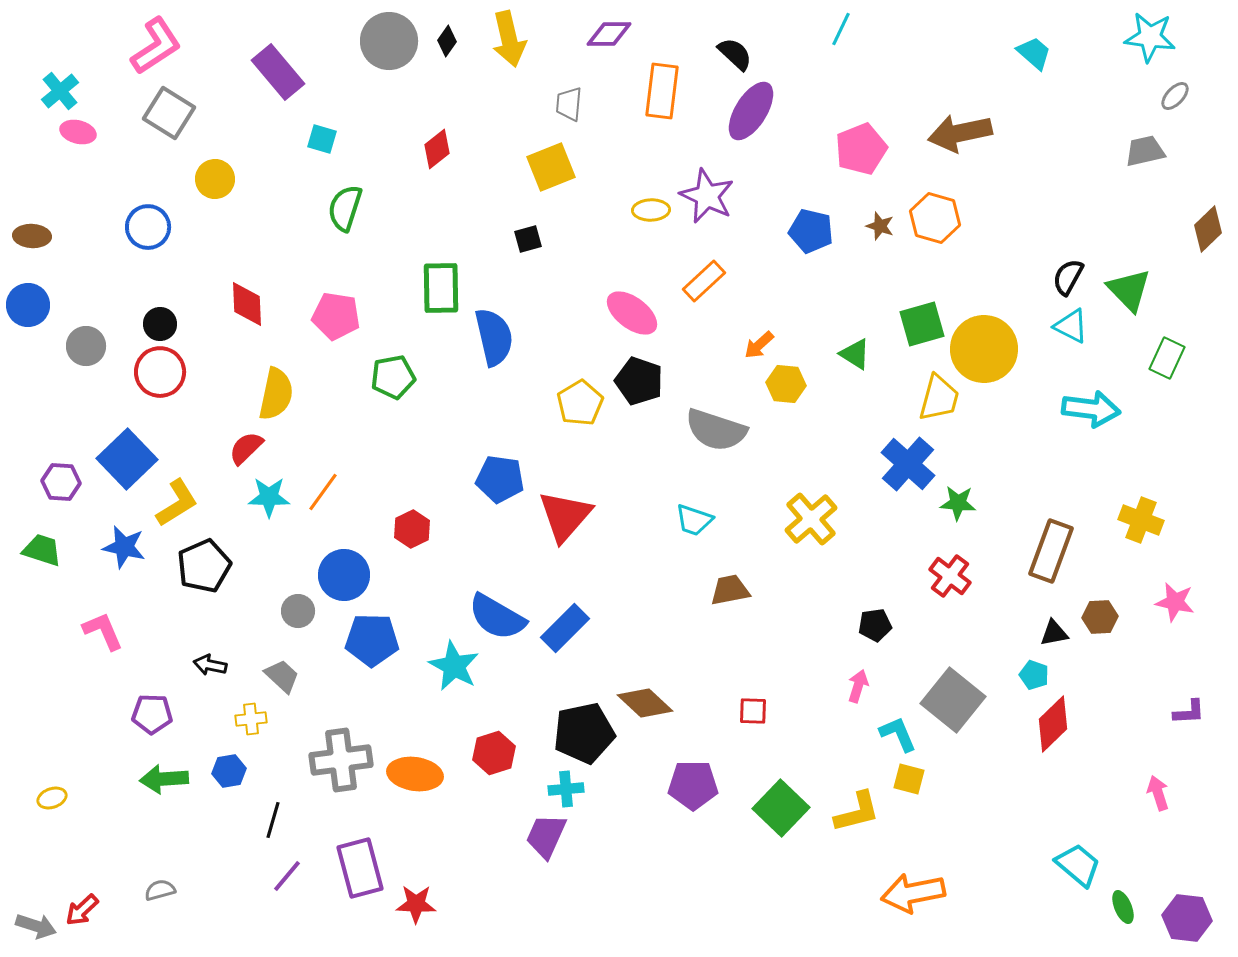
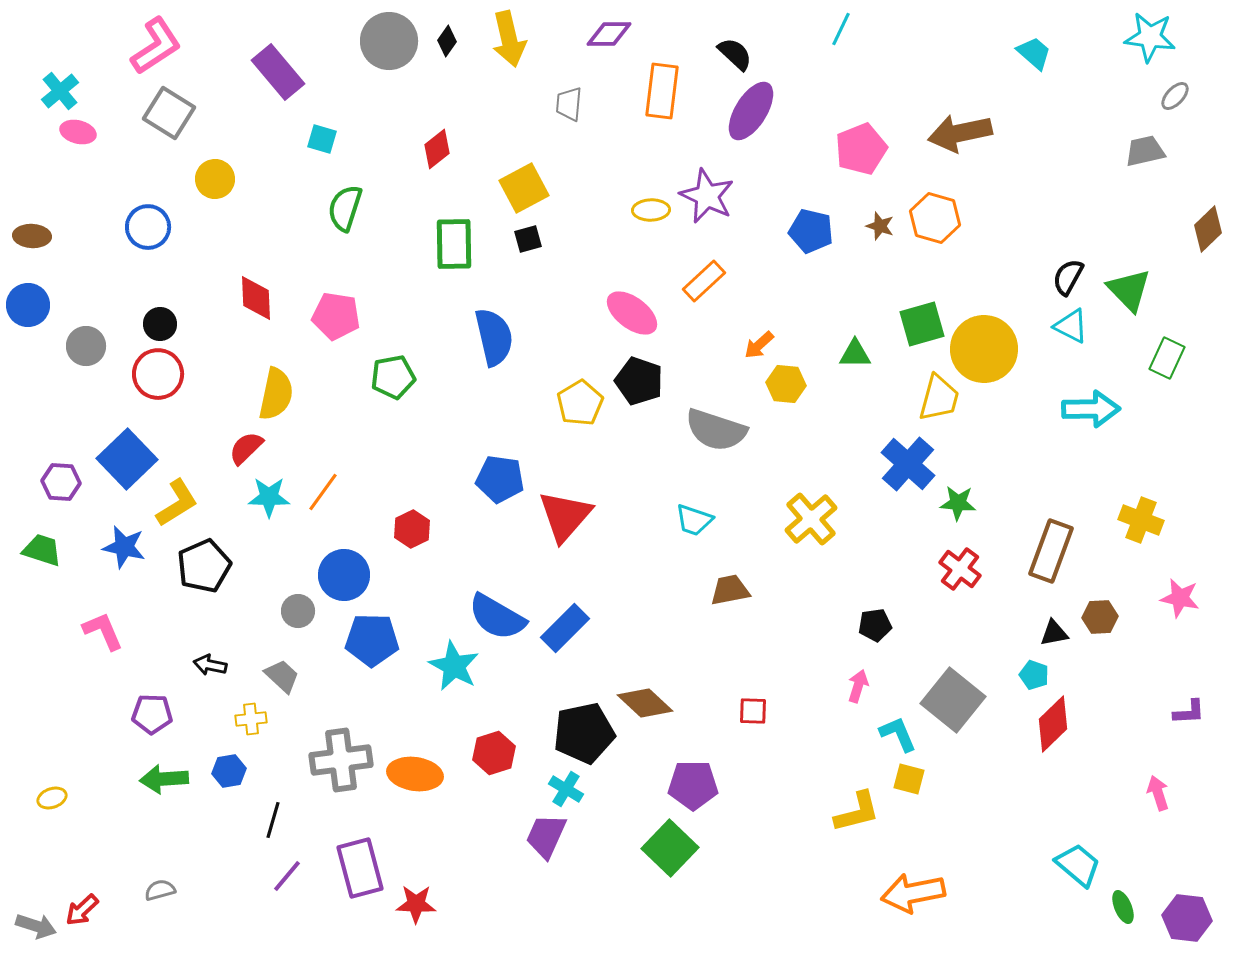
yellow square at (551, 167): moved 27 px left, 21 px down; rotated 6 degrees counterclockwise
green rectangle at (441, 288): moved 13 px right, 44 px up
red diamond at (247, 304): moved 9 px right, 6 px up
green triangle at (855, 354): rotated 32 degrees counterclockwise
red circle at (160, 372): moved 2 px left, 2 px down
cyan arrow at (1091, 409): rotated 8 degrees counterclockwise
red cross at (950, 576): moved 10 px right, 7 px up
pink star at (1175, 602): moved 5 px right, 4 px up
cyan cross at (566, 789): rotated 36 degrees clockwise
green square at (781, 808): moved 111 px left, 40 px down
